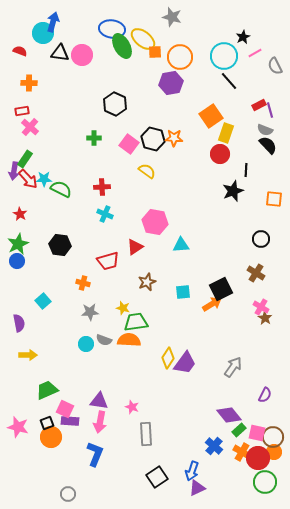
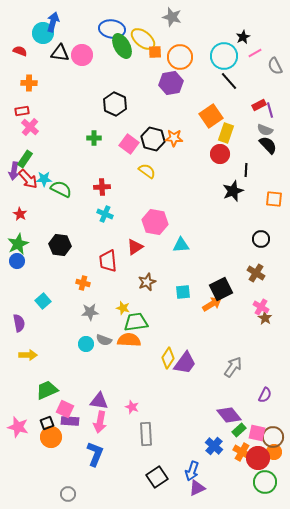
red trapezoid at (108, 261): rotated 100 degrees clockwise
